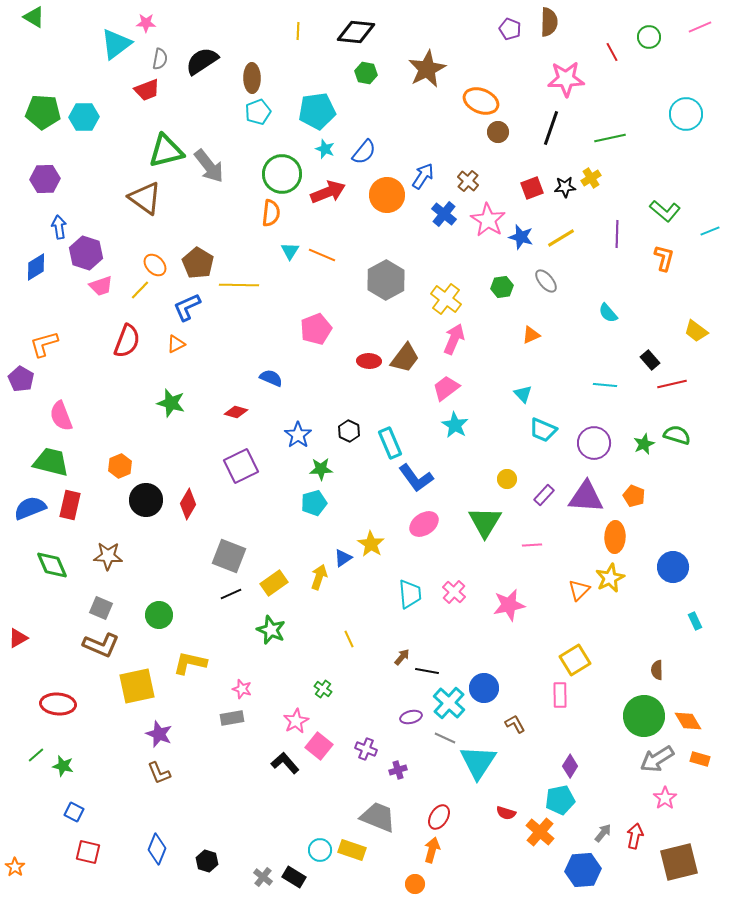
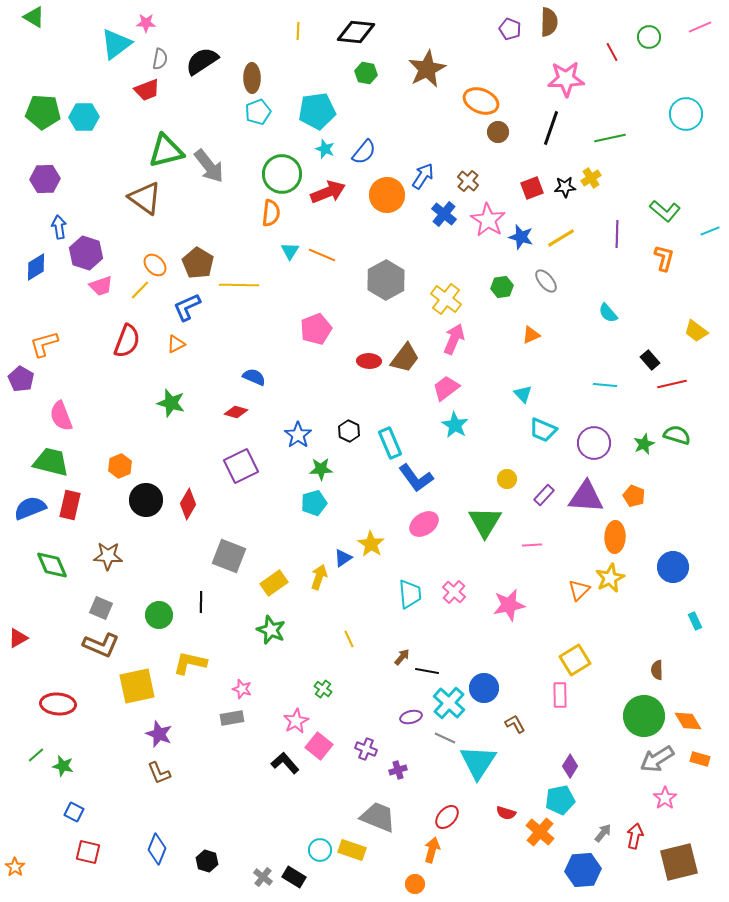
blue semicircle at (271, 378): moved 17 px left, 1 px up
black line at (231, 594): moved 30 px left, 8 px down; rotated 65 degrees counterclockwise
red ellipse at (439, 817): moved 8 px right; rotated 10 degrees clockwise
